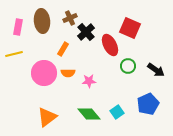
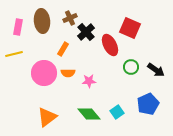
green circle: moved 3 px right, 1 px down
